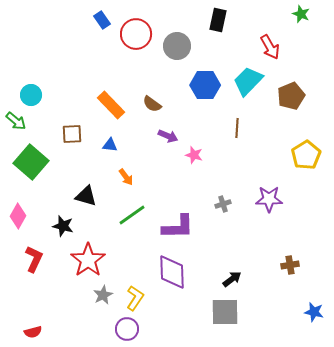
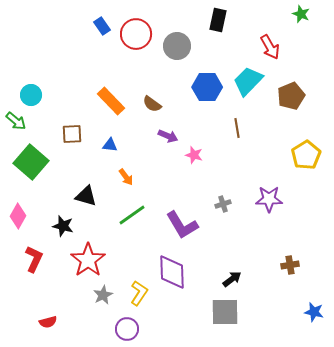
blue rectangle: moved 6 px down
blue hexagon: moved 2 px right, 2 px down
orange rectangle: moved 4 px up
brown line: rotated 12 degrees counterclockwise
purple L-shape: moved 4 px right, 2 px up; rotated 60 degrees clockwise
yellow L-shape: moved 4 px right, 5 px up
red semicircle: moved 15 px right, 10 px up
